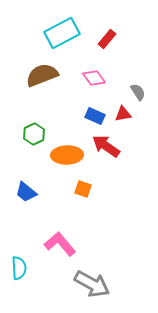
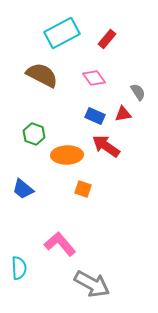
brown semicircle: rotated 48 degrees clockwise
green hexagon: rotated 15 degrees counterclockwise
blue trapezoid: moved 3 px left, 3 px up
